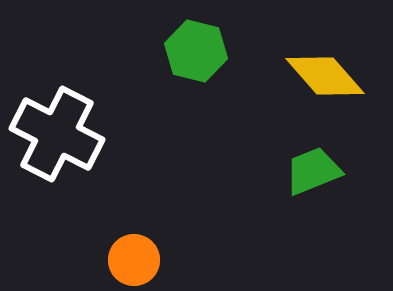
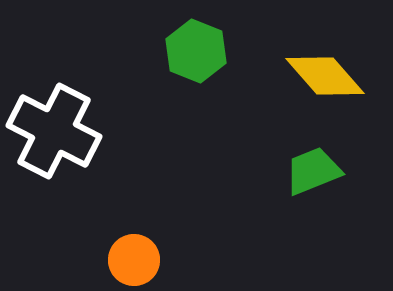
green hexagon: rotated 8 degrees clockwise
white cross: moved 3 px left, 3 px up
